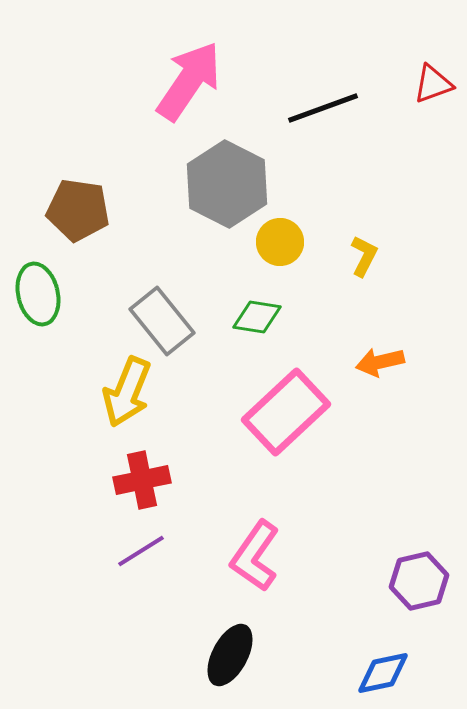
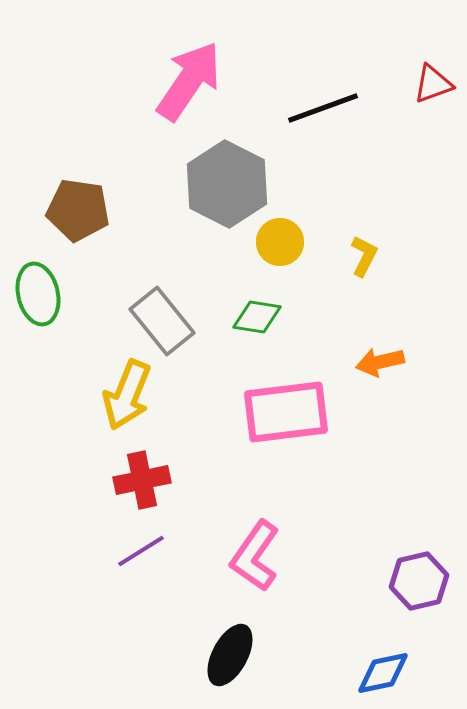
yellow arrow: moved 3 px down
pink rectangle: rotated 36 degrees clockwise
